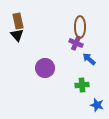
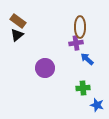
brown rectangle: rotated 42 degrees counterclockwise
black triangle: rotated 32 degrees clockwise
purple cross: rotated 32 degrees counterclockwise
blue arrow: moved 2 px left
green cross: moved 1 px right, 3 px down
